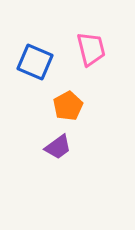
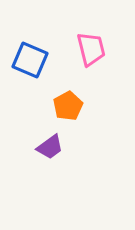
blue square: moved 5 px left, 2 px up
purple trapezoid: moved 8 px left
